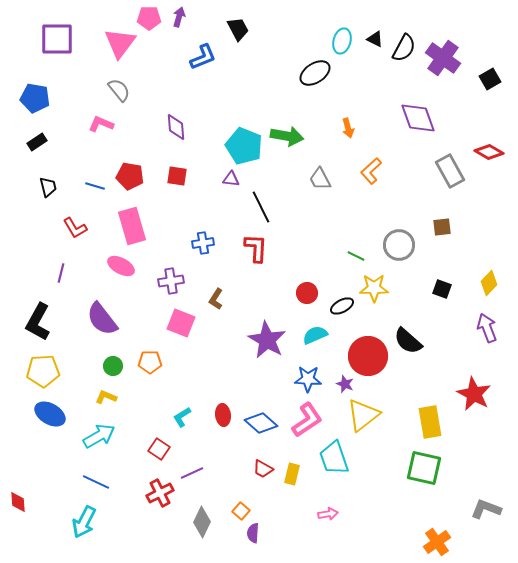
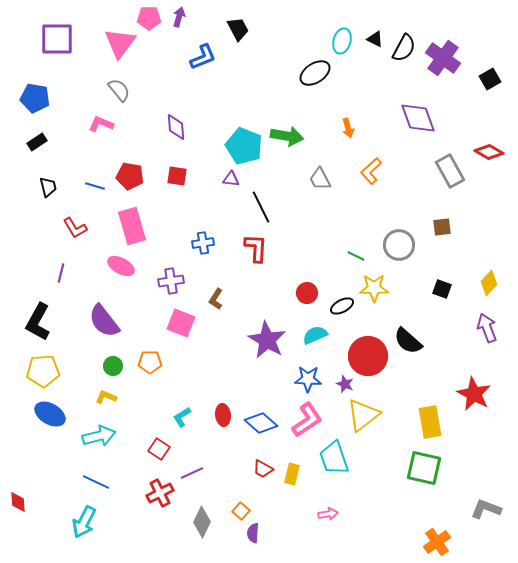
purple semicircle at (102, 319): moved 2 px right, 2 px down
cyan arrow at (99, 436): rotated 16 degrees clockwise
